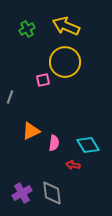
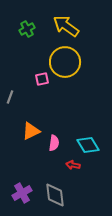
yellow arrow: rotated 12 degrees clockwise
pink square: moved 1 px left, 1 px up
gray diamond: moved 3 px right, 2 px down
